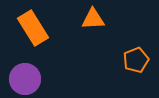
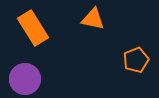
orange triangle: rotated 15 degrees clockwise
